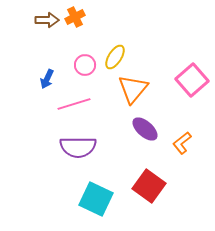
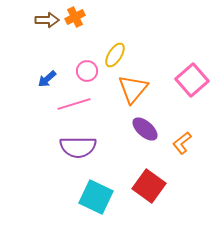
yellow ellipse: moved 2 px up
pink circle: moved 2 px right, 6 px down
blue arrow: rotated 24 degrees clockwise
cyan square: moved 2 px up
